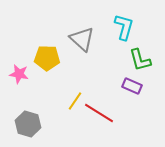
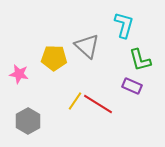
cyan L-shape: moved 2 px up
gray triangle: moved 5 px right, 7 px down
yellow pentagon: moved 7 px right
red line: moved 1 px left, 9 px up
gray hexagon: moved 3 px up; rotated 15 degrees clockwise
